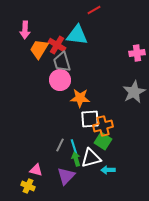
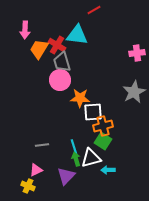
white square: moved 3 px right, 7 px up
gray line: moved 18 px left; rotated 56 degrees clockwise
pink triangle: rotated 40 degrees counterclockwise
